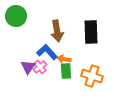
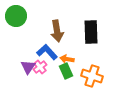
orange arrow: moved 3 px right
green rectangle: rotated 21 degrees counterclockwise
